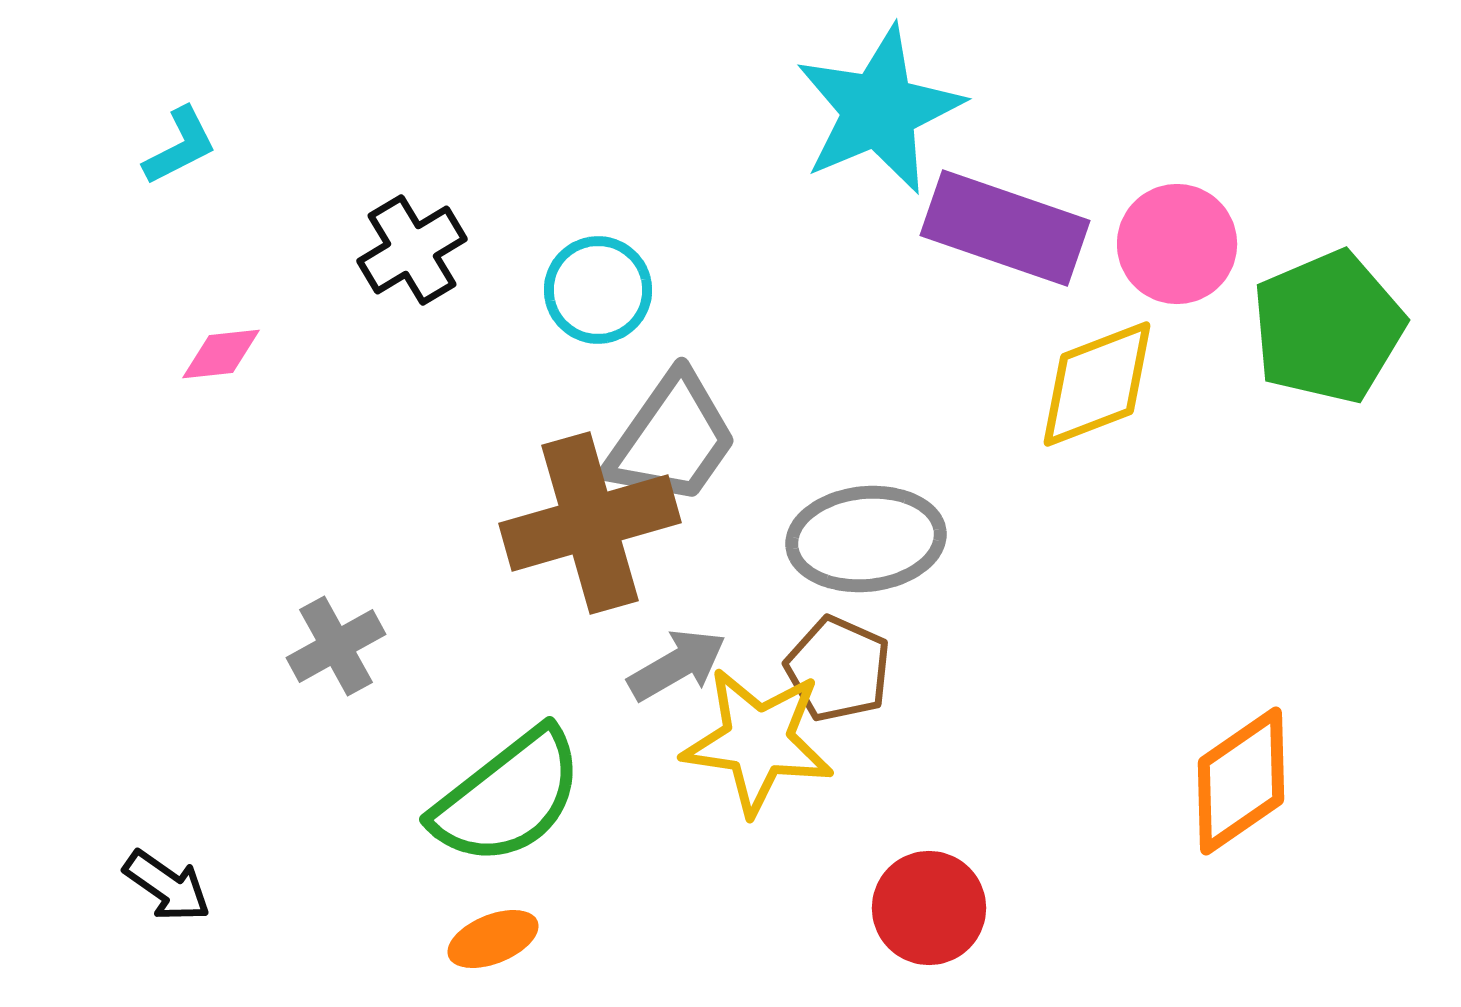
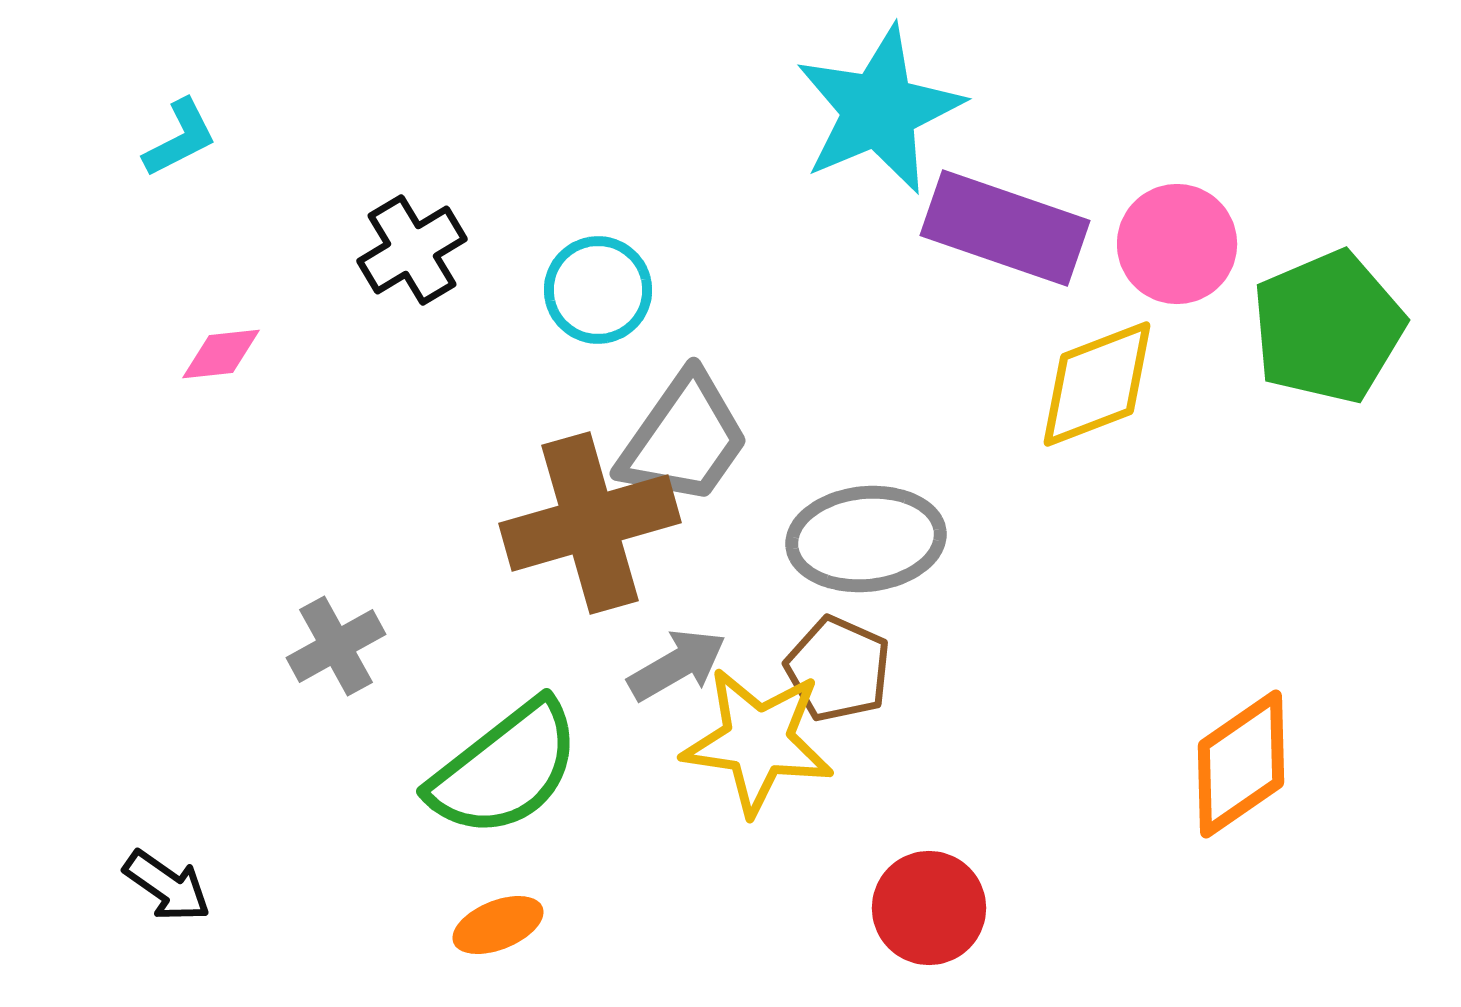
cyan L-shape: moved 8 px up
gray trapezoid: moved 12 px right
orange diamond: moved 17 px up
green semicircle: moved 3 px left, 28 px up
orange ellipse: moved 5 px right, 14 px up
